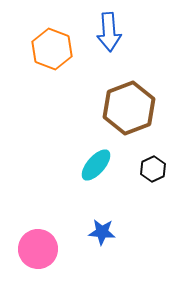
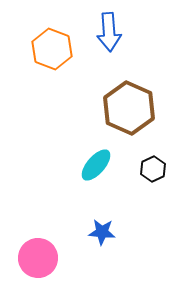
brown hexagon: rotated 15 degrees counterclockwise
pink circle: moved 9 px down
